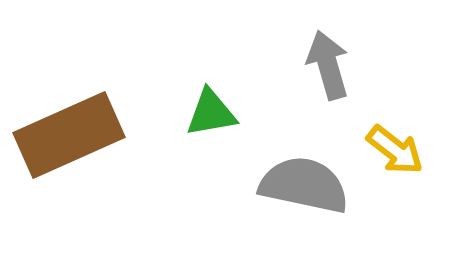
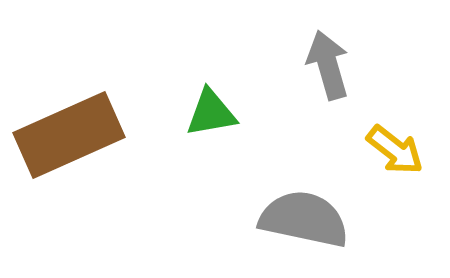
gray semicircle: moved 34 px down
